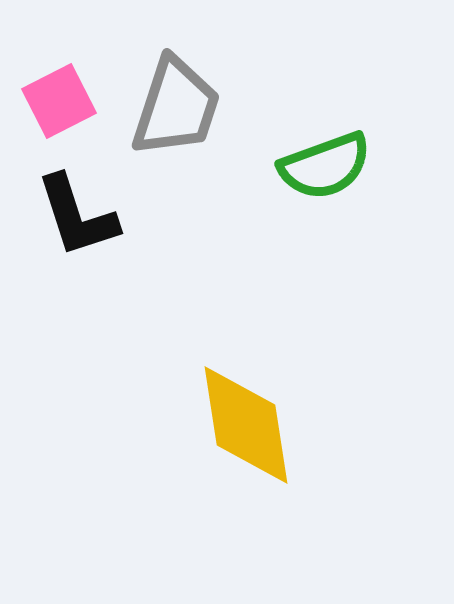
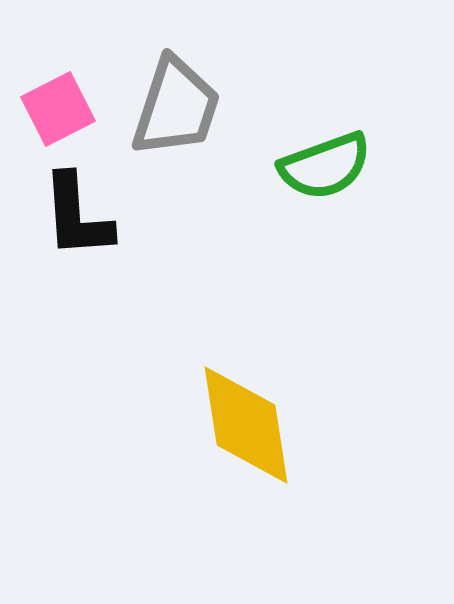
pink square: moved 1 px left, 8 px down
black L-shape: rotated 14 degrees clockwise
